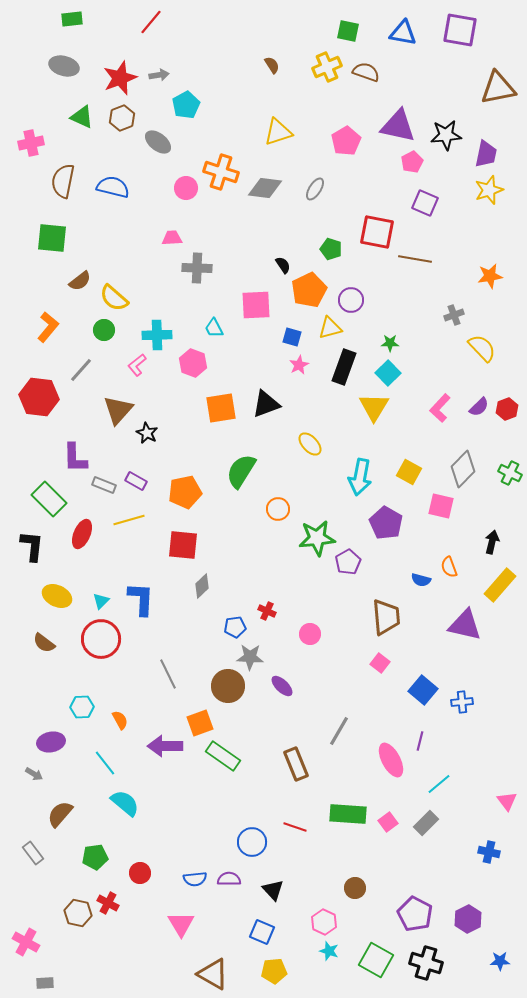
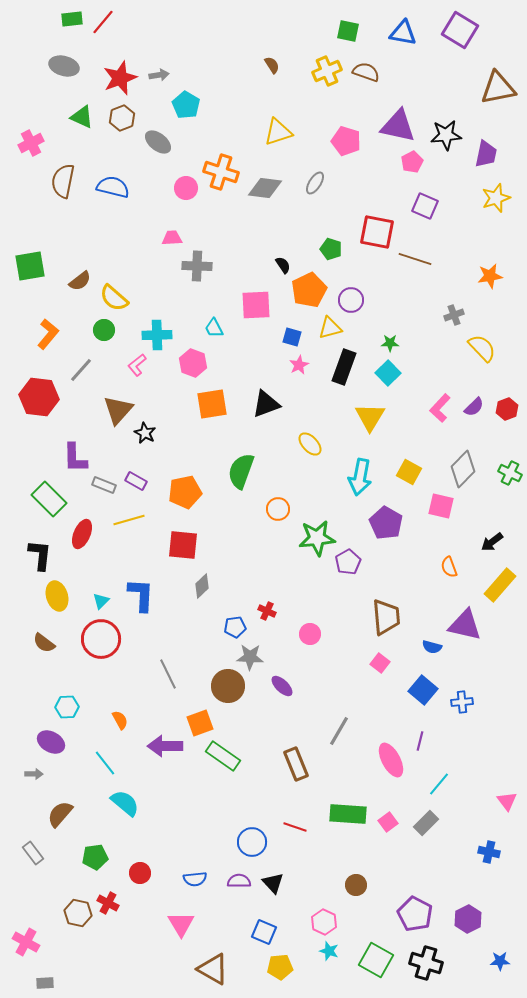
red line at (151, 22): moved 48 px left
purple square at (460, 30): rotated 21 degrees clockwise
yellow cross at (327, 67): moved 4 px down
cyan pentagon at (186, 105): rotated 12 degrees counterclockwise
pink pentagon at (346, 141): rotated 24 degrees counterclockwise
pink cross at (31, 143): rotated 15 degrees counterclockwise
gray ellipse at (315, 189): moved 6 px up
yellow star at (489, 190): moved 7 px right, 8 px down
purple square at (425, 203): moved 3 px down
green square at (52, 238): moved 22 px left, 28 px down; rotated 16 degrees counterclockwise
brown line at (415, 259): rotated 8 degrees clockwise
gray cross at (197, 268): moved 2 px up
orange L-shape at (48, 327): moved 7 px down
yellow triangle at (374, 407): moved 4 px left, 10 px down
purple semicircle at (479, 407): moved 5 px left
orange square at (221, 408): moved 9 px left, 4 px up
black star at (147, 433): moved 2 px left
green semicircle at (241, 471): rotated 12 degrees counterclockwise
black arrow at (492, 542): rotated 140 degrees counterclockwise
black L-shape at (32, 546): moved 8 px right, 9 px down
blue semicircle at (421, 580): moved 11 px right, 67 px down
yellow ellipse at (57, 596): rotated 48 degrees clockwise
blue L-shape at (141, 599): moved 4 px up
cyan hexagon at (82, 707): moved 15 px left
purple ellipse at (51, 742): rotated 40 degrees clockwise
gray arrow at (34, 774): rotated 30 degrees counterclockwise
cyan line at (439, 784): rotated 10 degrees counterclockwise
purple semicircle at (229, 879): moved 10 px right, 2 px down
brown circle at (355, 888): moved 1 px right, 3 px up
black triangle at (273, 890): moved 7 px up
blue square at (262, 932): moved 2 px right
yellow pentagon at (274, 971): moved 6 px right, 4 px up
brown triangle at (213, 974): moved 5 px up
